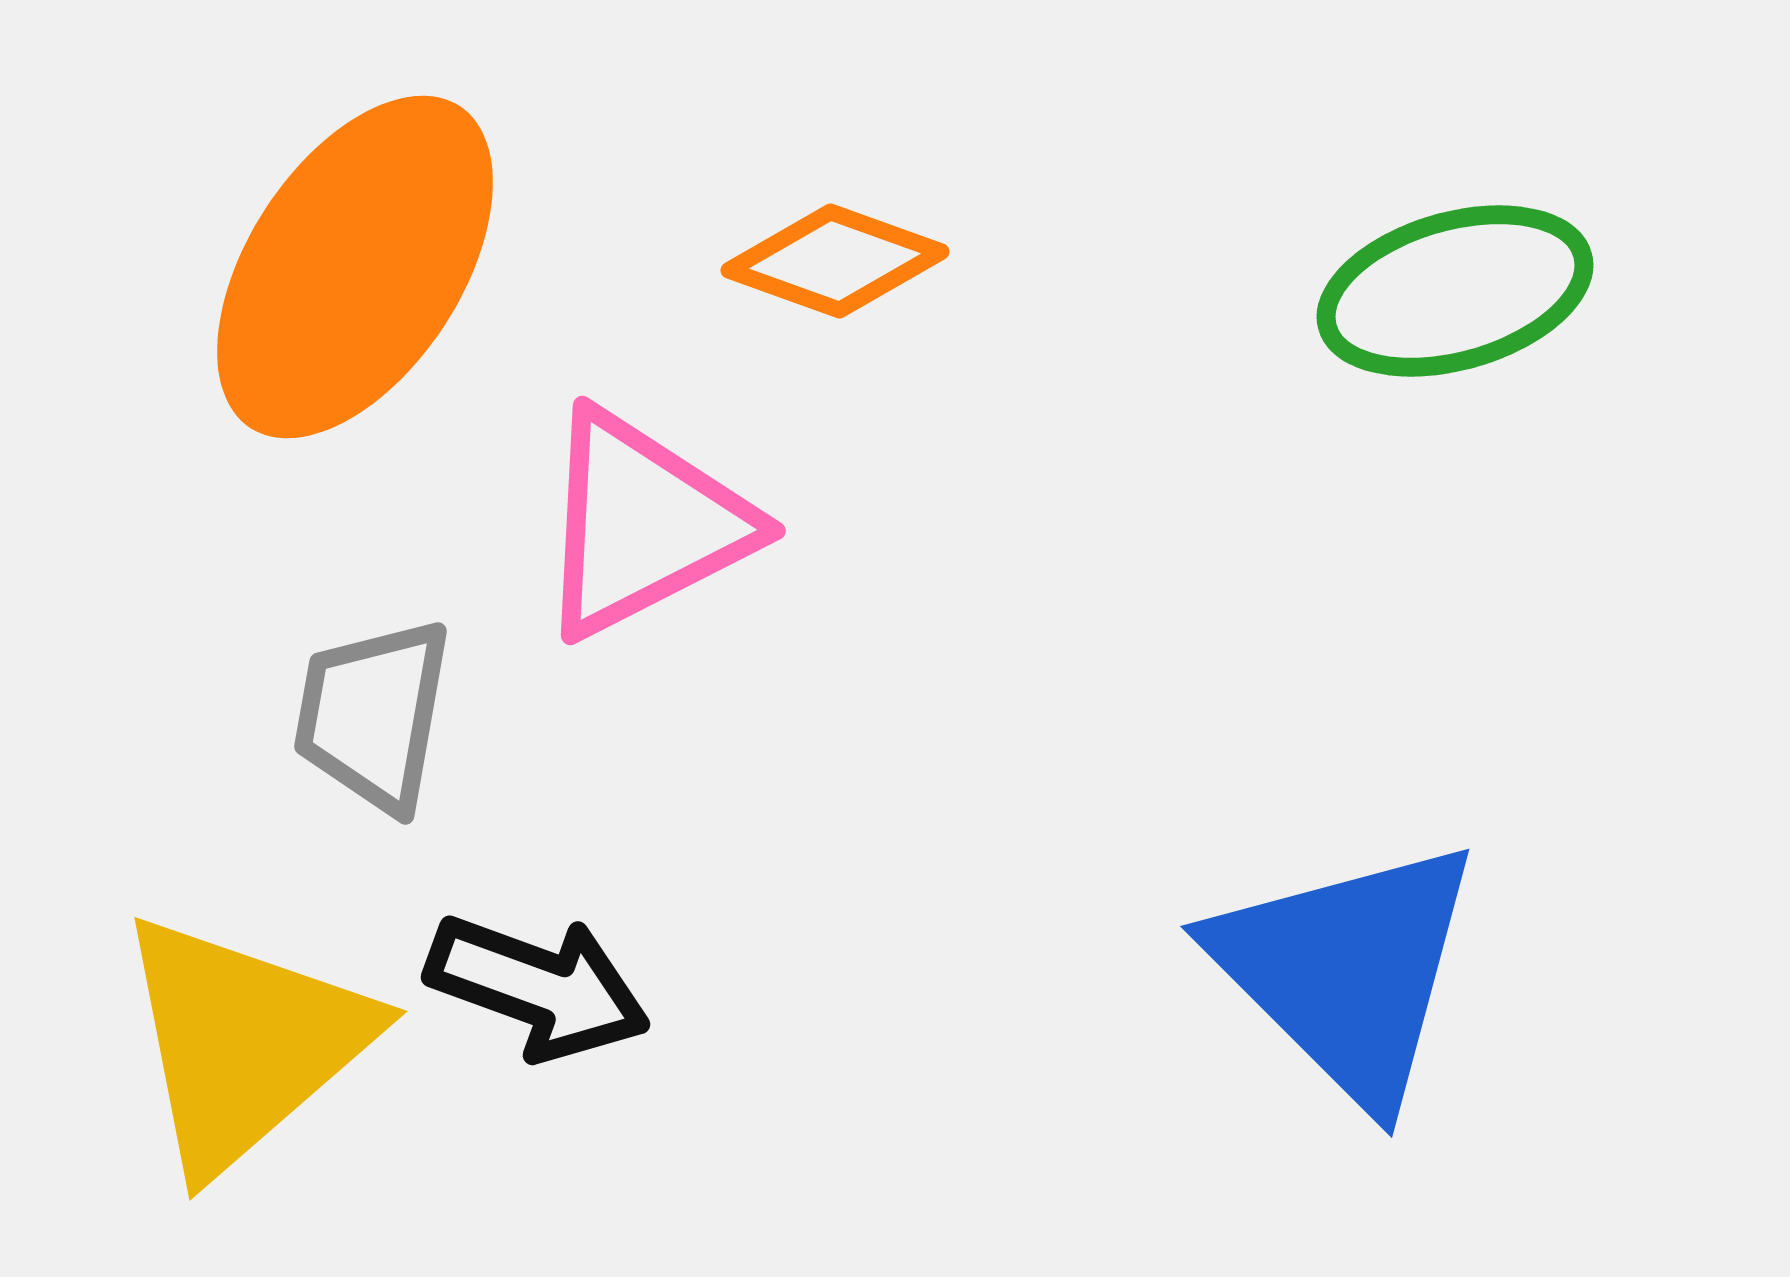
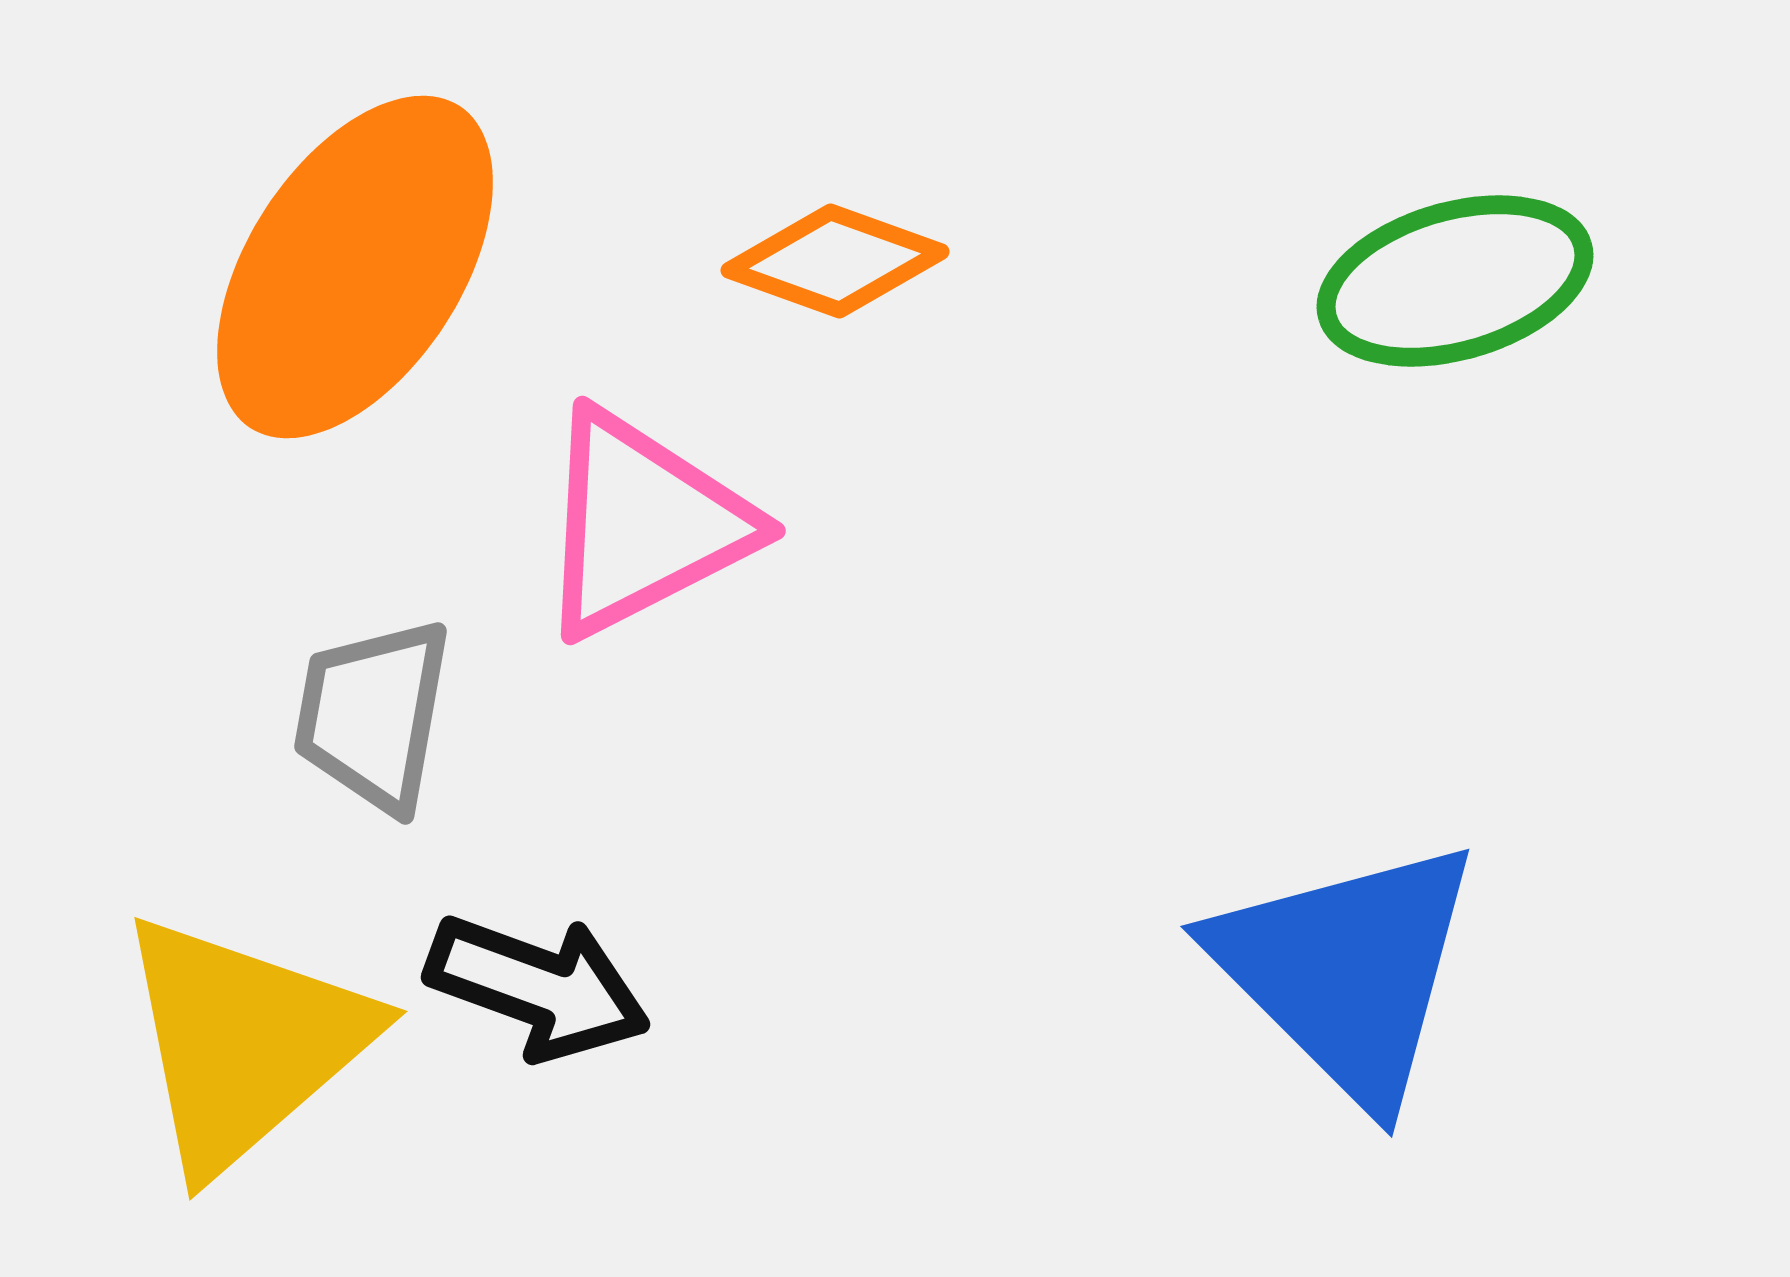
green ellipse: moved 10 px up
